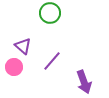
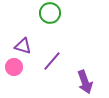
purple triangle: rotated 24 degrees counterclockwise
purple arrow: moved 1 px right
